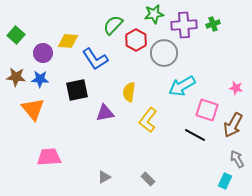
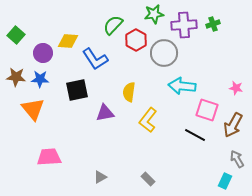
cyan arrow: rotated 36 degrees clockwise
gray triangle: moved 4 px left
